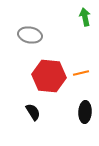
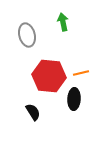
green arrow: moved 22 px left, 5 px down
gray ellipse: moved 3 px left; rotated 65 degrees clockwise
black ellipse: moved 11 px left, 13 px up
